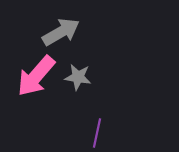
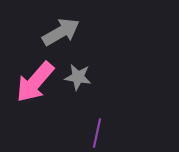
pink arrow: moved 1 px left, 6 px down
